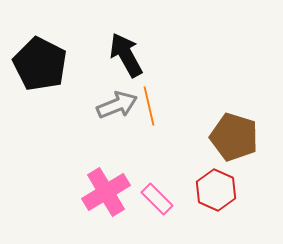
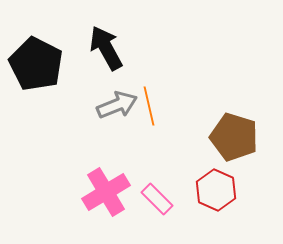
black arrow: moved 20 px left, 7 px up
black pentagon: moved 4 px left
